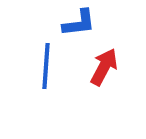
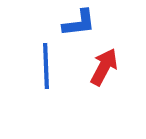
blue line: rotated 6 degrees counterclockwise
